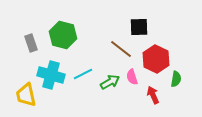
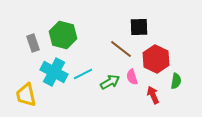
gray rectangle: moved 2 px right
cyan cross: moved 3 px right, 3 px up; rotated 12 degrees clockwise
green semicircle: moved 2 px down
